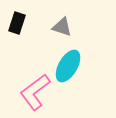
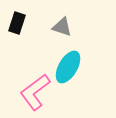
cyan ellipse: moved 1 px down
